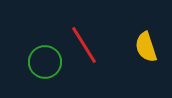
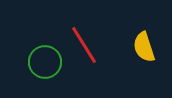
yellow semicircle: moved 2 px left
